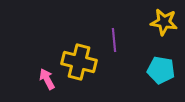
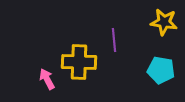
yellow cross: rotated 12 degrees counterclockwise
